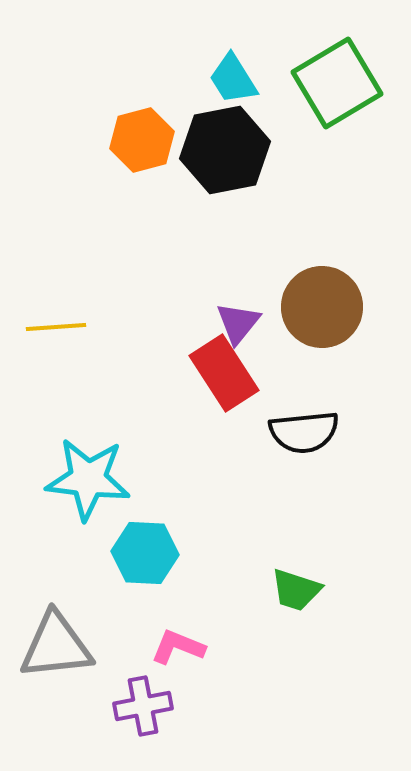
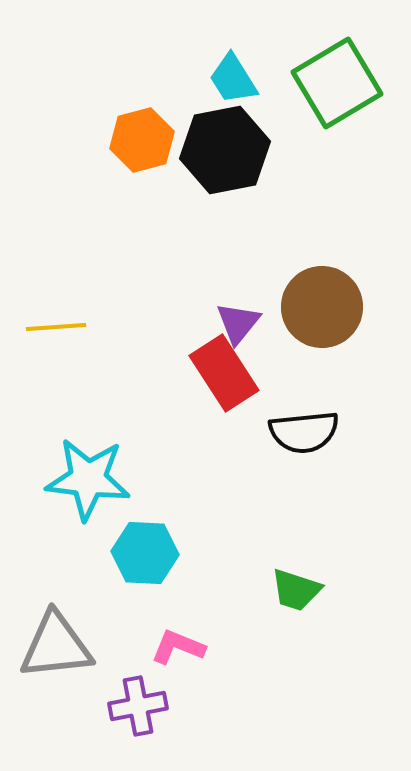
purple cross: moved 5 px left
